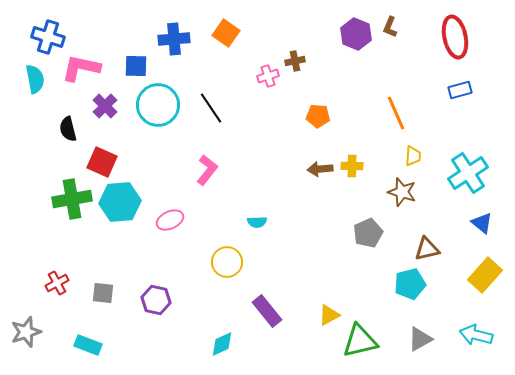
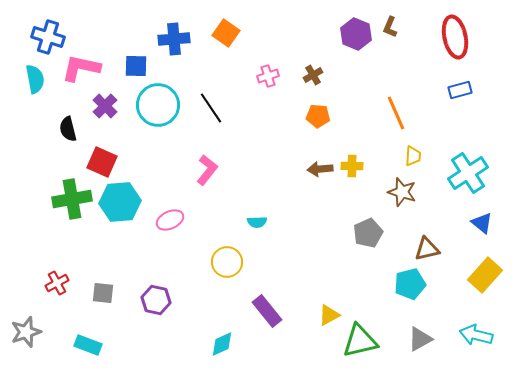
brown cross at (295, 61): moved 18 px right, 14 px down; rotated 18 degrees counterclockwise
